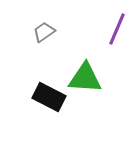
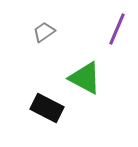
green triangle: rotated 24 degrees clockwise
black rectangle: moved 2 px left, 11 px down
